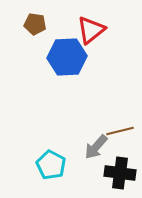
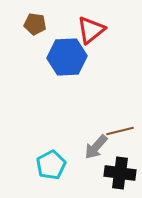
cyan pentagon: rotated 16 degrees clockwise
